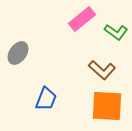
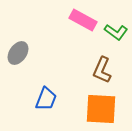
pink rectangle: moved 1 px right, 1 px down; rotated 68 degrees clockwise
brown L-shape: rotated 72 degrees clockwise
orange square: moved 6 px left, 3 px down
